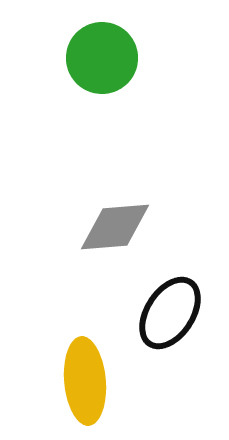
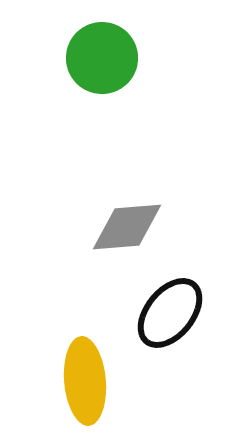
gray diamond: moved 12 px right
black ellipse: rotated 6 degrees clockwise
